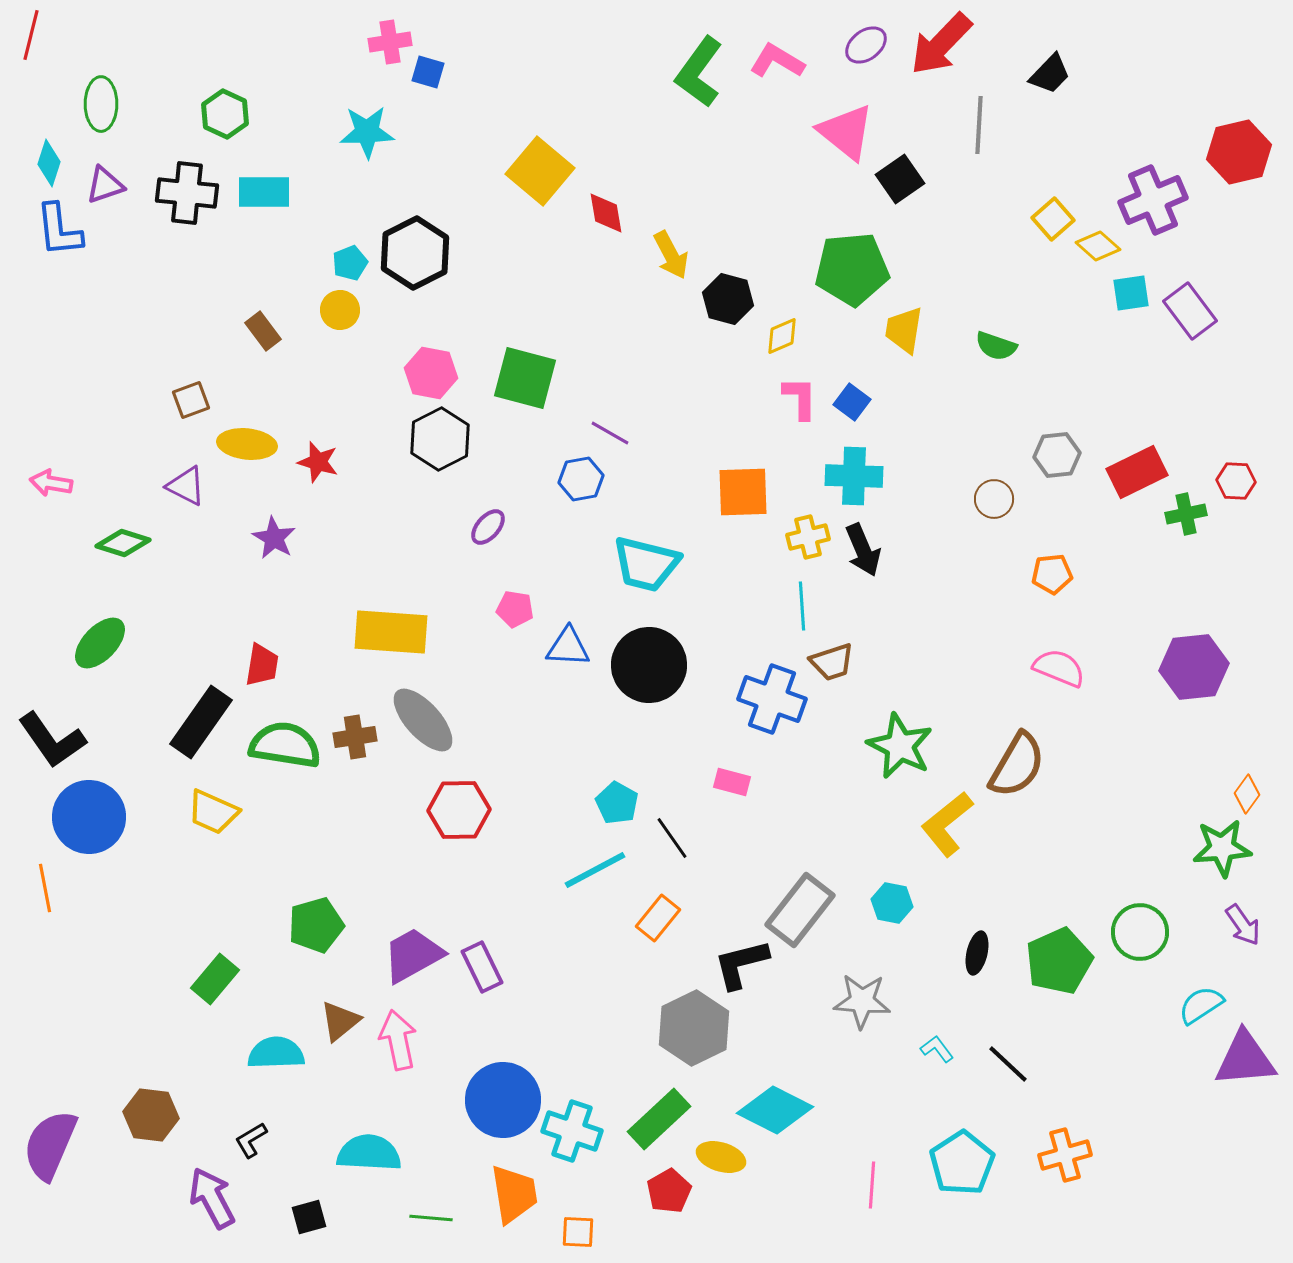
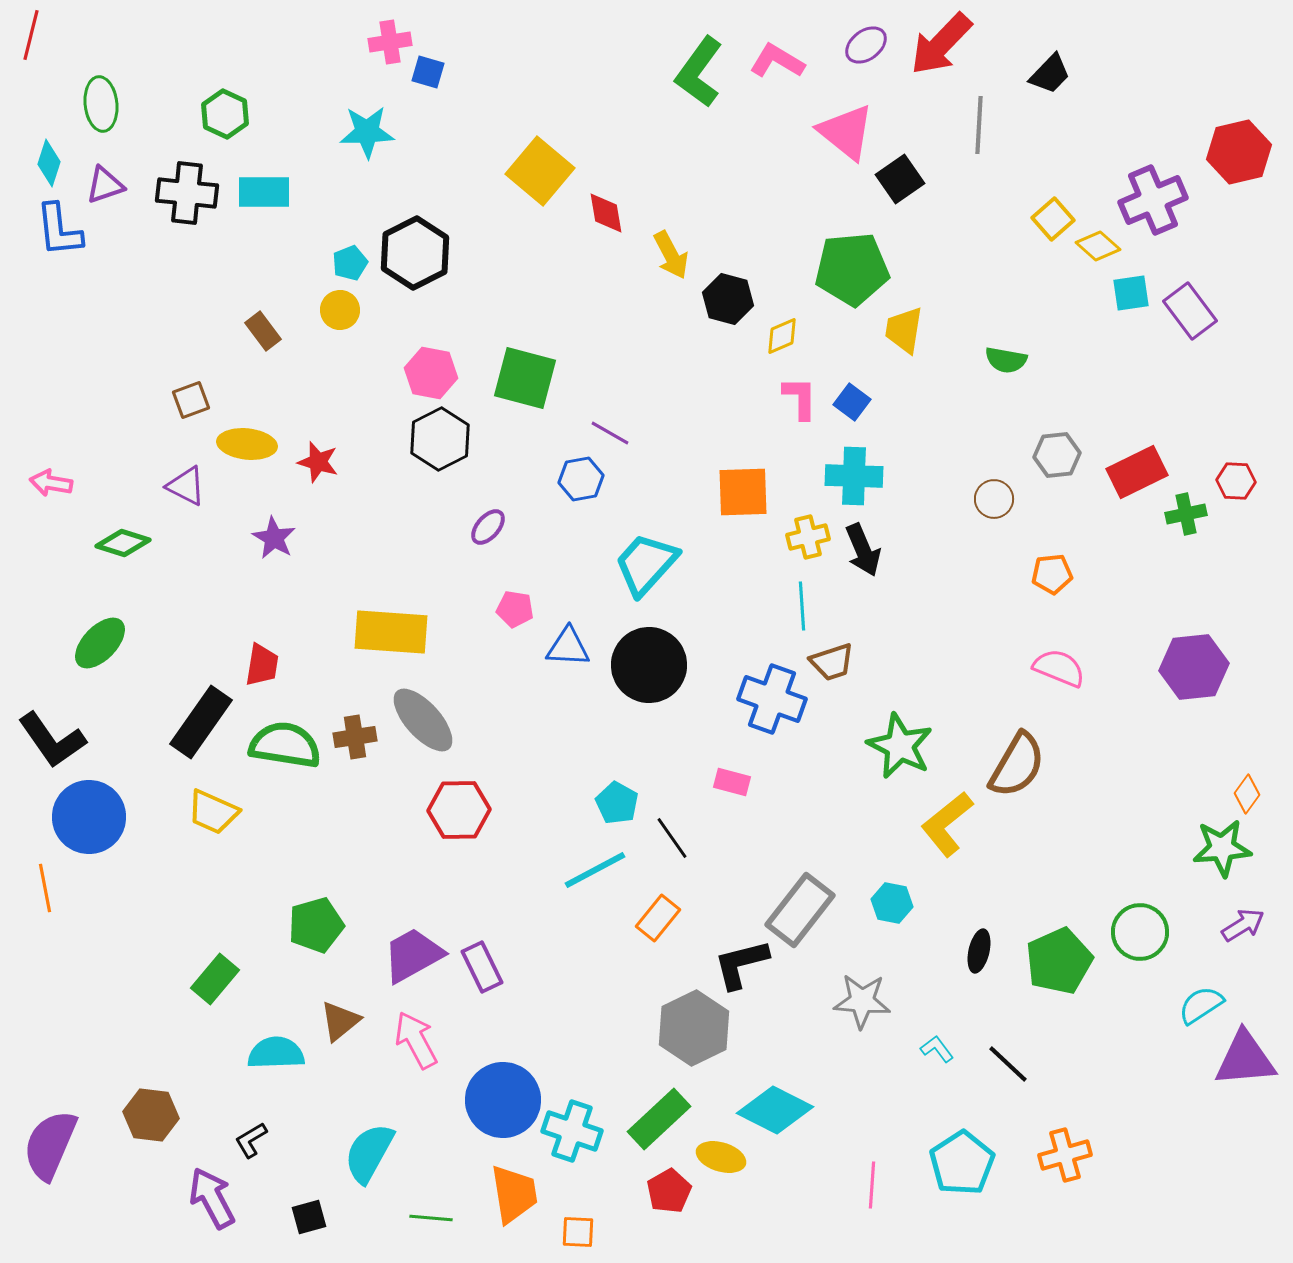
green ellipse at (101, 104): rotated 6 degrees counterclockwise
green semicircle at (996, 346): moved 10 px right, 14 px down; rotated 9 degrees counterclockwise
cyan trapezoid at (646, 564): rotated 118 degrees clockwise
purple arrow at (1243, 925): rotated 87 degrees counterclockwise
black ellipse at (977, 953): moved 2 px right, 2 px up
pink arrow at (398, 1040): moved 18 px right; rotated 16 degrees counterclockwise
cyan semicircle at (369, 1153): rotated 64 degrees counterclockwise
